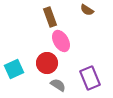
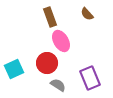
brown semicircle: moved 4 px down; rotated 16 degrees clockwise
